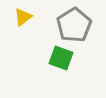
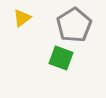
yellow triangle: moved 1 px left, 1 px down
